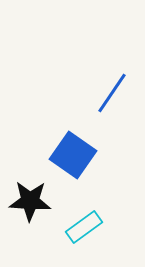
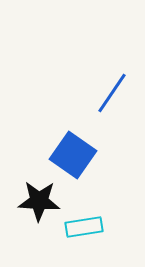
black star: moved 9 px right
cyan rectangle: rotated 27 degrees clockwise
